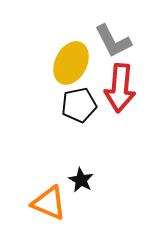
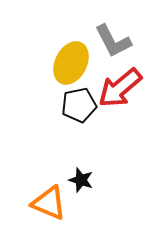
red arrow: rotated 45 degrees clockwise
black star: rotated 10 degrees counterclockwise
